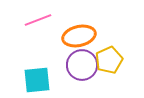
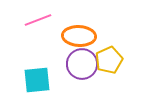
orange ellipse: rotated 16 degrees clockwise
purple circle: moved 1 px up
